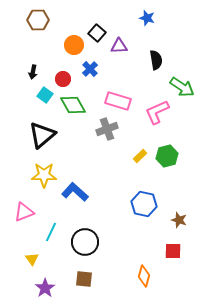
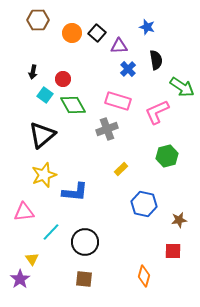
blue star: moved 9 px down
orange circle: moved 2 px left, 12 px up
blue cross: moved 38 px right
yellow rectangle: moved 19 px left, 13 px down
yellow star: rotated 20 degrees counterclockwise
blue L-shape: rotated 144 degrees clockwise
pink triangle: rotated 15 degrees clockwise
brown star: rotated 28 degrees counterclockwise
cyan line: rotated 18 degrees clockwise
purple star: moved 25 px left, 9 px up
